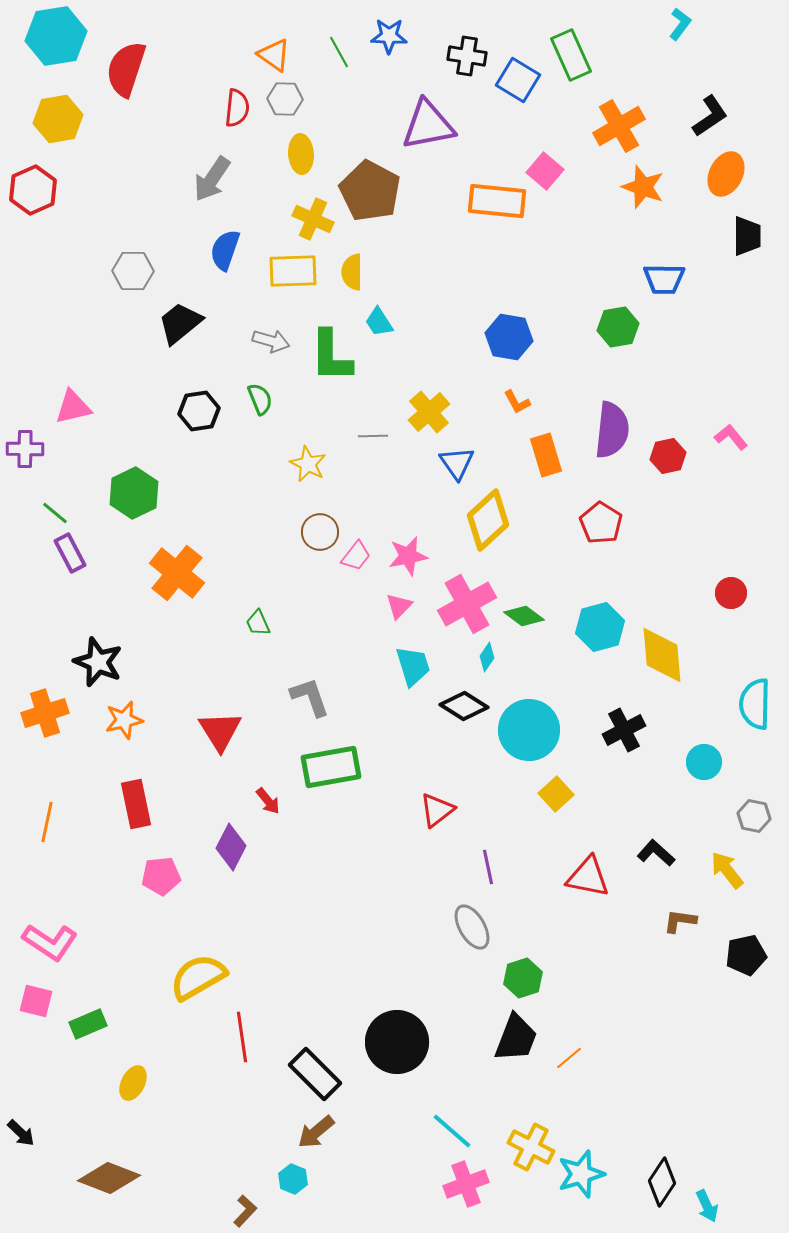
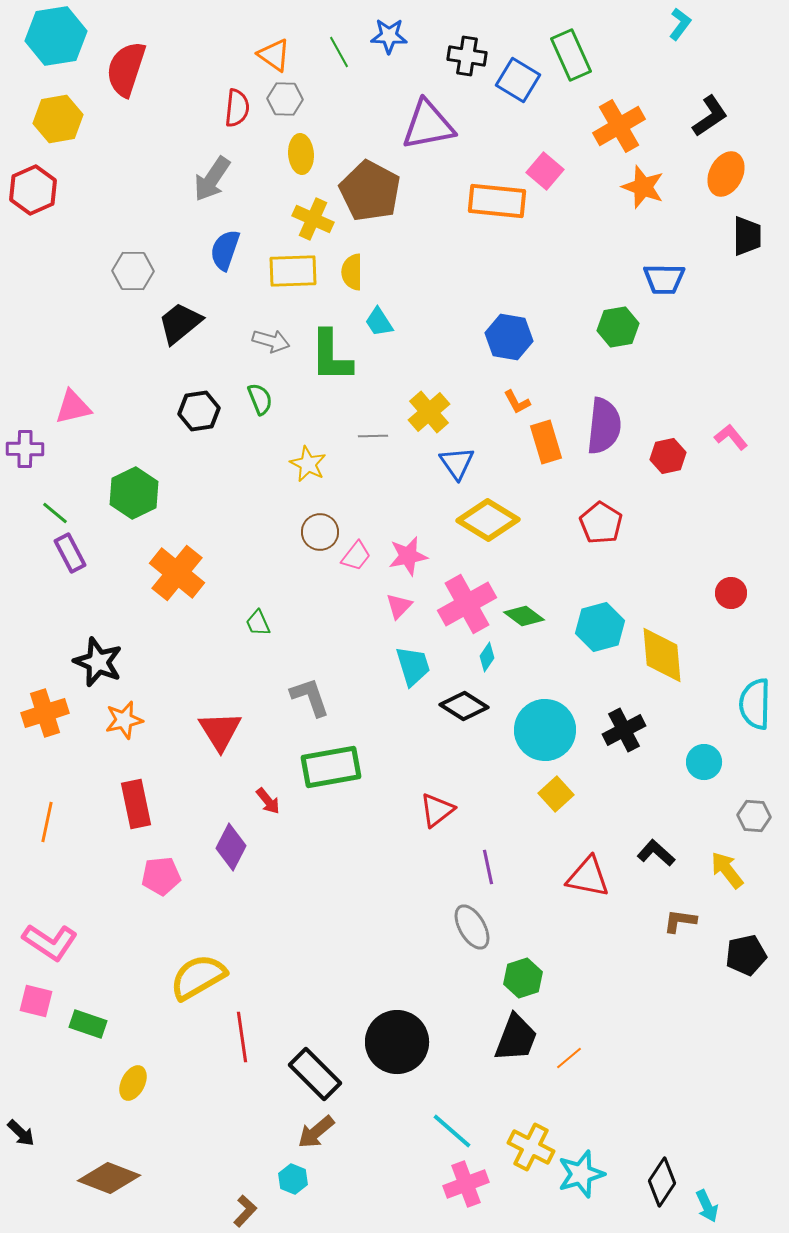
purple semicircle at (612, 430): moved 8 px left, 4 px up
orange rectangle at (546, 455): moved 13 px up
yellow diamond at (488, 520): rotated 74 degrees clockwise
cyan circle at (529, 730): moved 16 px right
gray hexagon at (754, 816): rotated 8 degrees counterclockwise
green rectangle at (88, 1024): rotated 42 degrees clockwise
